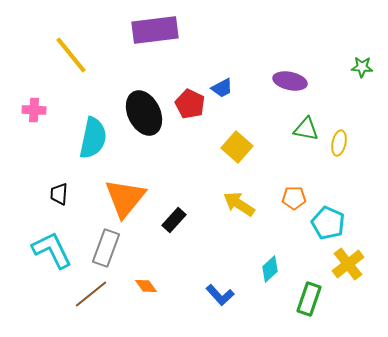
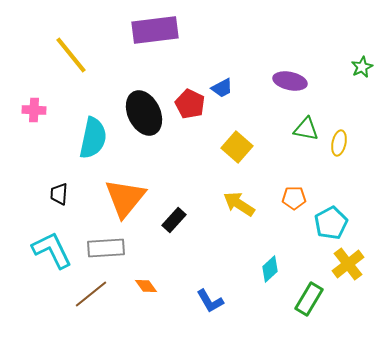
green star: rotated 30 degrees counterclockwise
cyan pentagon: moved 3 px right; rotated 20 degrees clockwise
gray rectangle: rotated 66 degrees clockwise
blue L-shape: moved 10 px left, 6 px down; rotated 12 degrees clockwise
green rectangle: rotated 12 degrees clockwise
